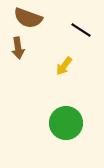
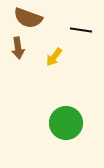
black line: rotated 25 degrees counterclockwise
yellow arrow: moved 10 px left, 9 px up
